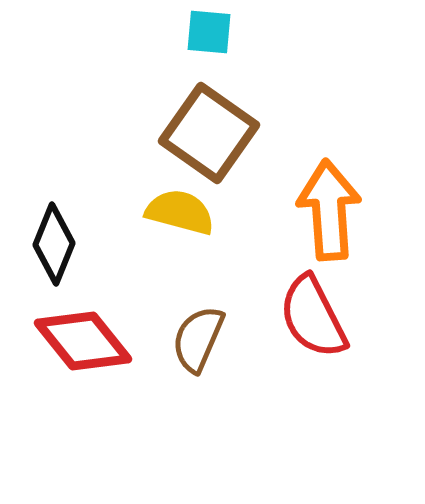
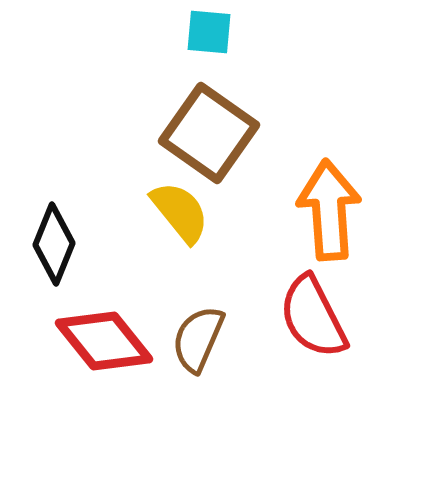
yellow semicircle: rotated 36 degrees clockwise
red diamond: moved 21 px right
